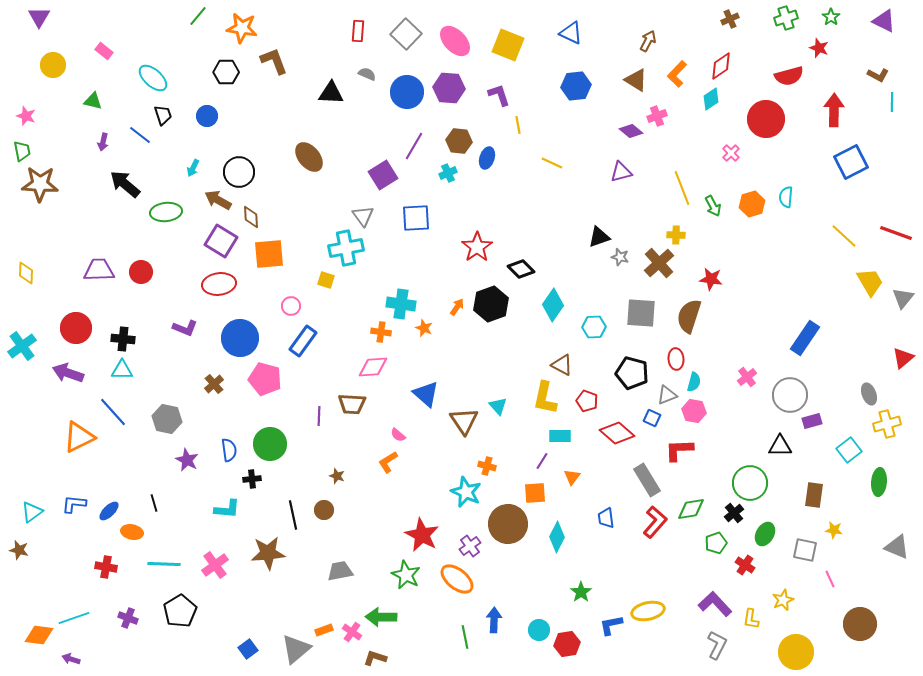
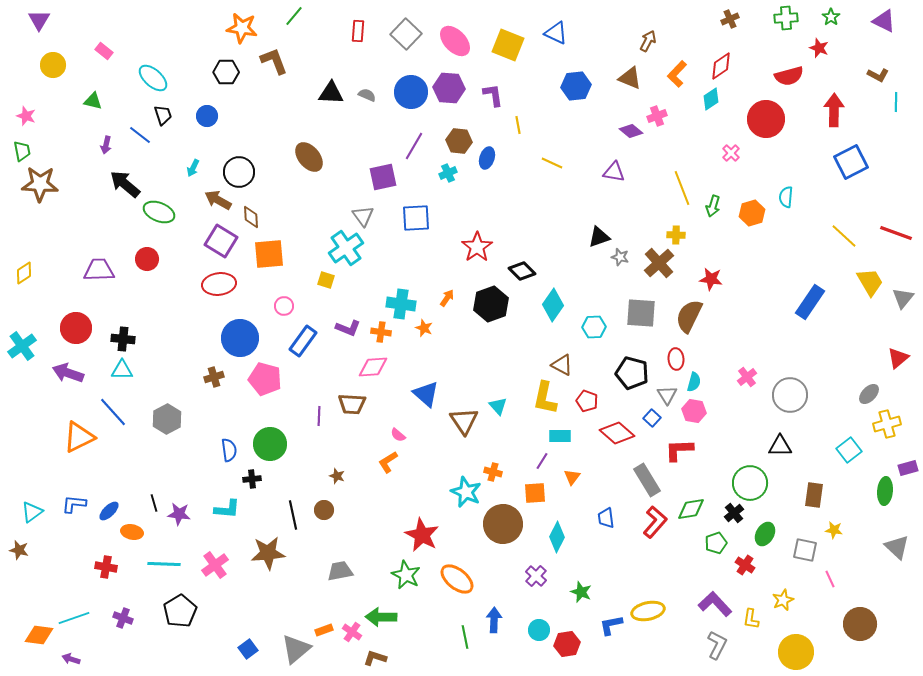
green line at (198, 16): moved 96 px right
purple triangle at (39, 17): moved 3 px down
green cross at (786, 18): rotated 15 degrees clockwise
blue triangle at (571, 33): moved 15 px left
gray semicircle at (367, 74): moved 21 px down
brown triangle at (636, 80): moved 6 px left, 2 px up; rotated 10 degrees counterclockwise
blue circle at (407, 92): moved 4 px right
purple L-shape at (499, 95): moved 6 px left; rotated 10 degrees clockwise
cyan line at (892, 102): moved 4 px right
purple arrow at (103, 142): moved 3 px right, 3 px down
purple triangle at (621, 172): moved 7 px left; rotated 25 degrees clockwise
purple square at (383, 175): moved 2 px down; rotated 20 degrees clockwise
orange hexagon at (752, 204): moved 9 px down
green arrow at (713, 206): rotated 45 degrees clockwise
green ellipse at (166, 212): moved 7 px left; rotated 28 degrees clockwise
cyan cross at (346, 248): rotated 24 degrees counterclockwise
black diamond at (521, 269): moved 1 px right, 2 px down
red circle at (141, 272): moved 6 px right, 13 px up
yellow diamond at (26, 273): moved 2 px left; rotated 55 degrees clockwise
pink circle at (291, 306): moved 7 px left
orange arrow at (457, 307): moved 10 px left, 9 px up
brown semicircle at (689, 316): rotated 8 degrees clockwise
purple L-shape at (185, 328): moved 163 px right
blue rectangle at (805, 338): moved 5 px right, 36 px up
red triangle at (903, 358): moved 5 px left
brown cross at (214, 384): moved 7 px up; rotated 24 degrees clockwise
gray ellipse at (869, 394): rotated 65 degrees clockwise
gray triangle at (667, 395): rotated 40 degrees counterclockwise
blue square at (652, 418): rotated 18 degrees clockwise
gray hexagon at (167, 419): rotated 20 degrees clockwise
purple rectangle at (812, 421): moved 96 px right, 47 px down
purple star at (187, 460): moved 8 px left, 54 px down; rotated 20 degrees counterclockwise
orange cross at (487, 466): moved 6 px right, 6 px down
green ellipse at (879, 482): moved 6 px right, 9 px down
brown circle at (508, 524): moved 5 px left
purple cross at (470, 546): moved 66 px right, 30 px down; rotated 10 degrees counterclockwise
gray triangle at (897, 547): rotated 20 degrees clockwise
green star at (581, 592): rotated 15 degrees counterclockwise
purple cross at (128, 618): moved 5 px left
